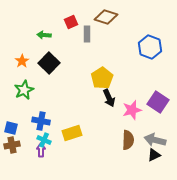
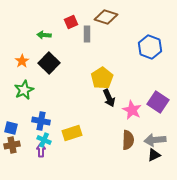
pink star: rotated 30 degrees counterclockwise
gray arrow: rotated 20 degrees counterclockwise
